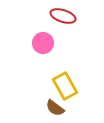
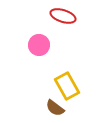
pink circle: moved 4 px left, 2 px down
yellow rectangle: moved 2 px right
